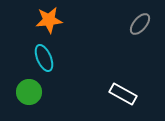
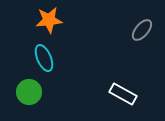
gray ellipse: moved 2 px right, 6 px down
